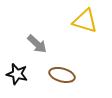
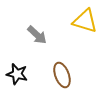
gray arrow: moved 9 px up
brown ellipse: rotated 55 degrees clockwise
